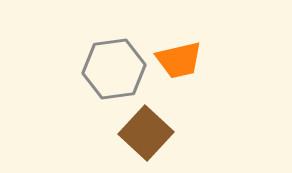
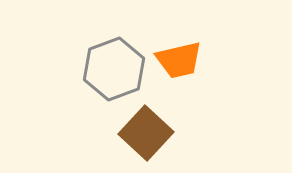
gray hexagon: rotated 12 degrees counterclockwise
